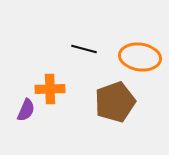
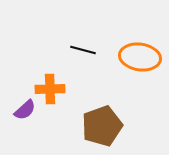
black line: moved 1 px left, 1 px down
brown pentagon: moved 13 px left, 24 px down
purple semicircle: moved 1 px left; rotated 25 degrees clockwise
